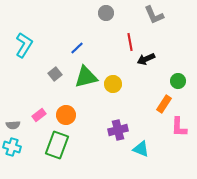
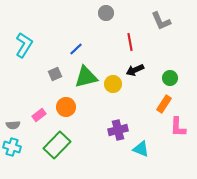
gray L-shape: moved 7 px right, 6 px down
blue line: moved 1 px left, 1 px down
black arrow: moved 11 px left, 11 px down
gray square: rotated 16 degrees clockwise
green circle: moved 8 px left, 3 px up
orange circle: moved 8 px up
pink L-shape: moved 1 px left
green rectangle: rotated 24 degrees clockwise
